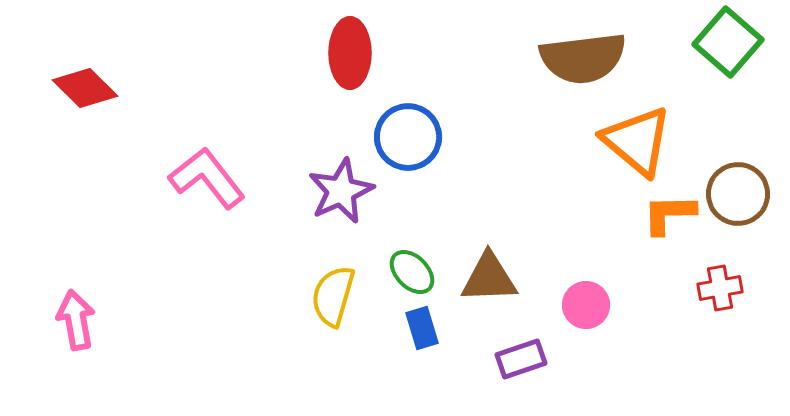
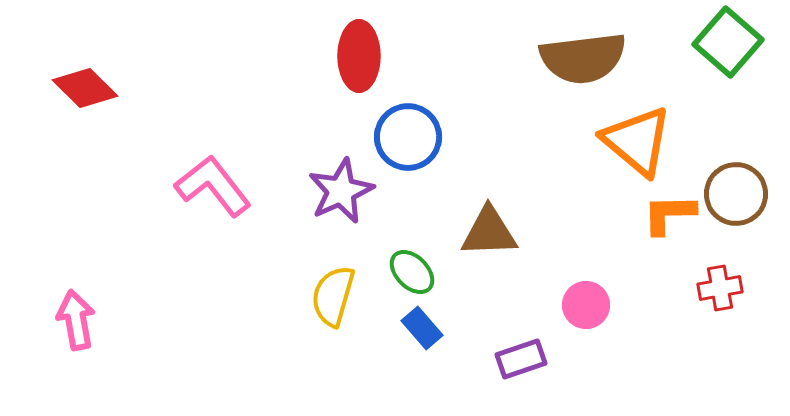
red ellipse: moved 9 px right, 3 px down
pink L-shape: moved 6 px right, 8 px down
brown circle: moved 2 px left
brown triangle: moved 46 px up
blue rectangle: rotated 24 degrees counterclockwise
